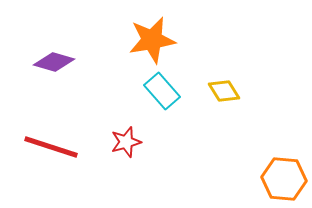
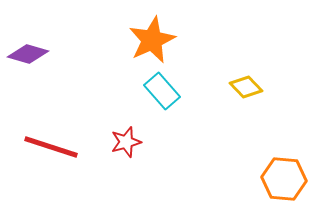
orange star: rotated 15 degrees counterclockwise
purple diamond: moved 26 px left, 8 px up
yellow diamond: moved 22 px right, 4 px up; rotated 12 degrees counterclockwise
